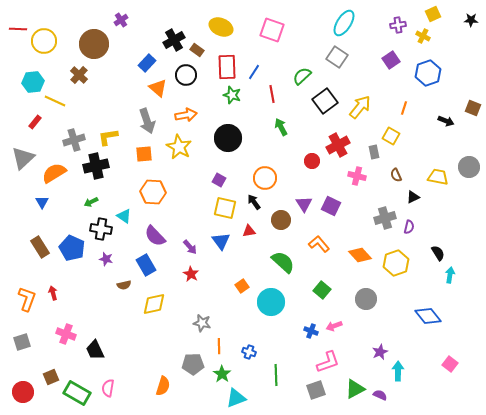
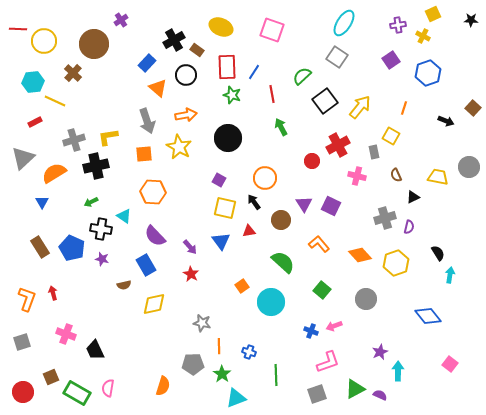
brown cross at (79, 75): moved 6 px left, 2 px up
brown square at (473, 108): rotated 21 degrees clockwise
red rectangle at (35, 122): rotated 24 degrees clockwise
purple star at (106, 259): moved 4 px left
gray square at (316, 390): moved 1 px right, 4 px down
